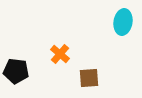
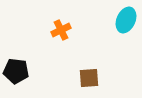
cyan ellipse: moved 3 px right, 2 px up; rotated 15 degrees clockwise
orange cross: moved 1 px right, 24 px up; rotated 24 degrees clockwise
